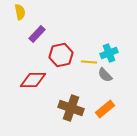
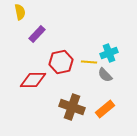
red hexagon: moved 7 px down
brown cross: moved 1 px right, 1 px up
